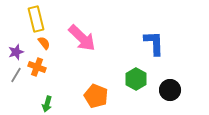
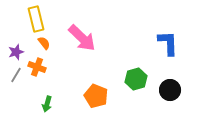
blue L-shape: moved 14 px right
green hexagon: rotated 15 degrees clockwise
